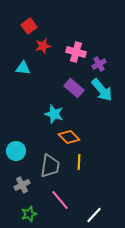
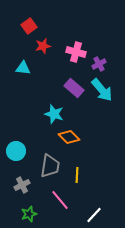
yellow line: moved 2 px left, 13 px down
